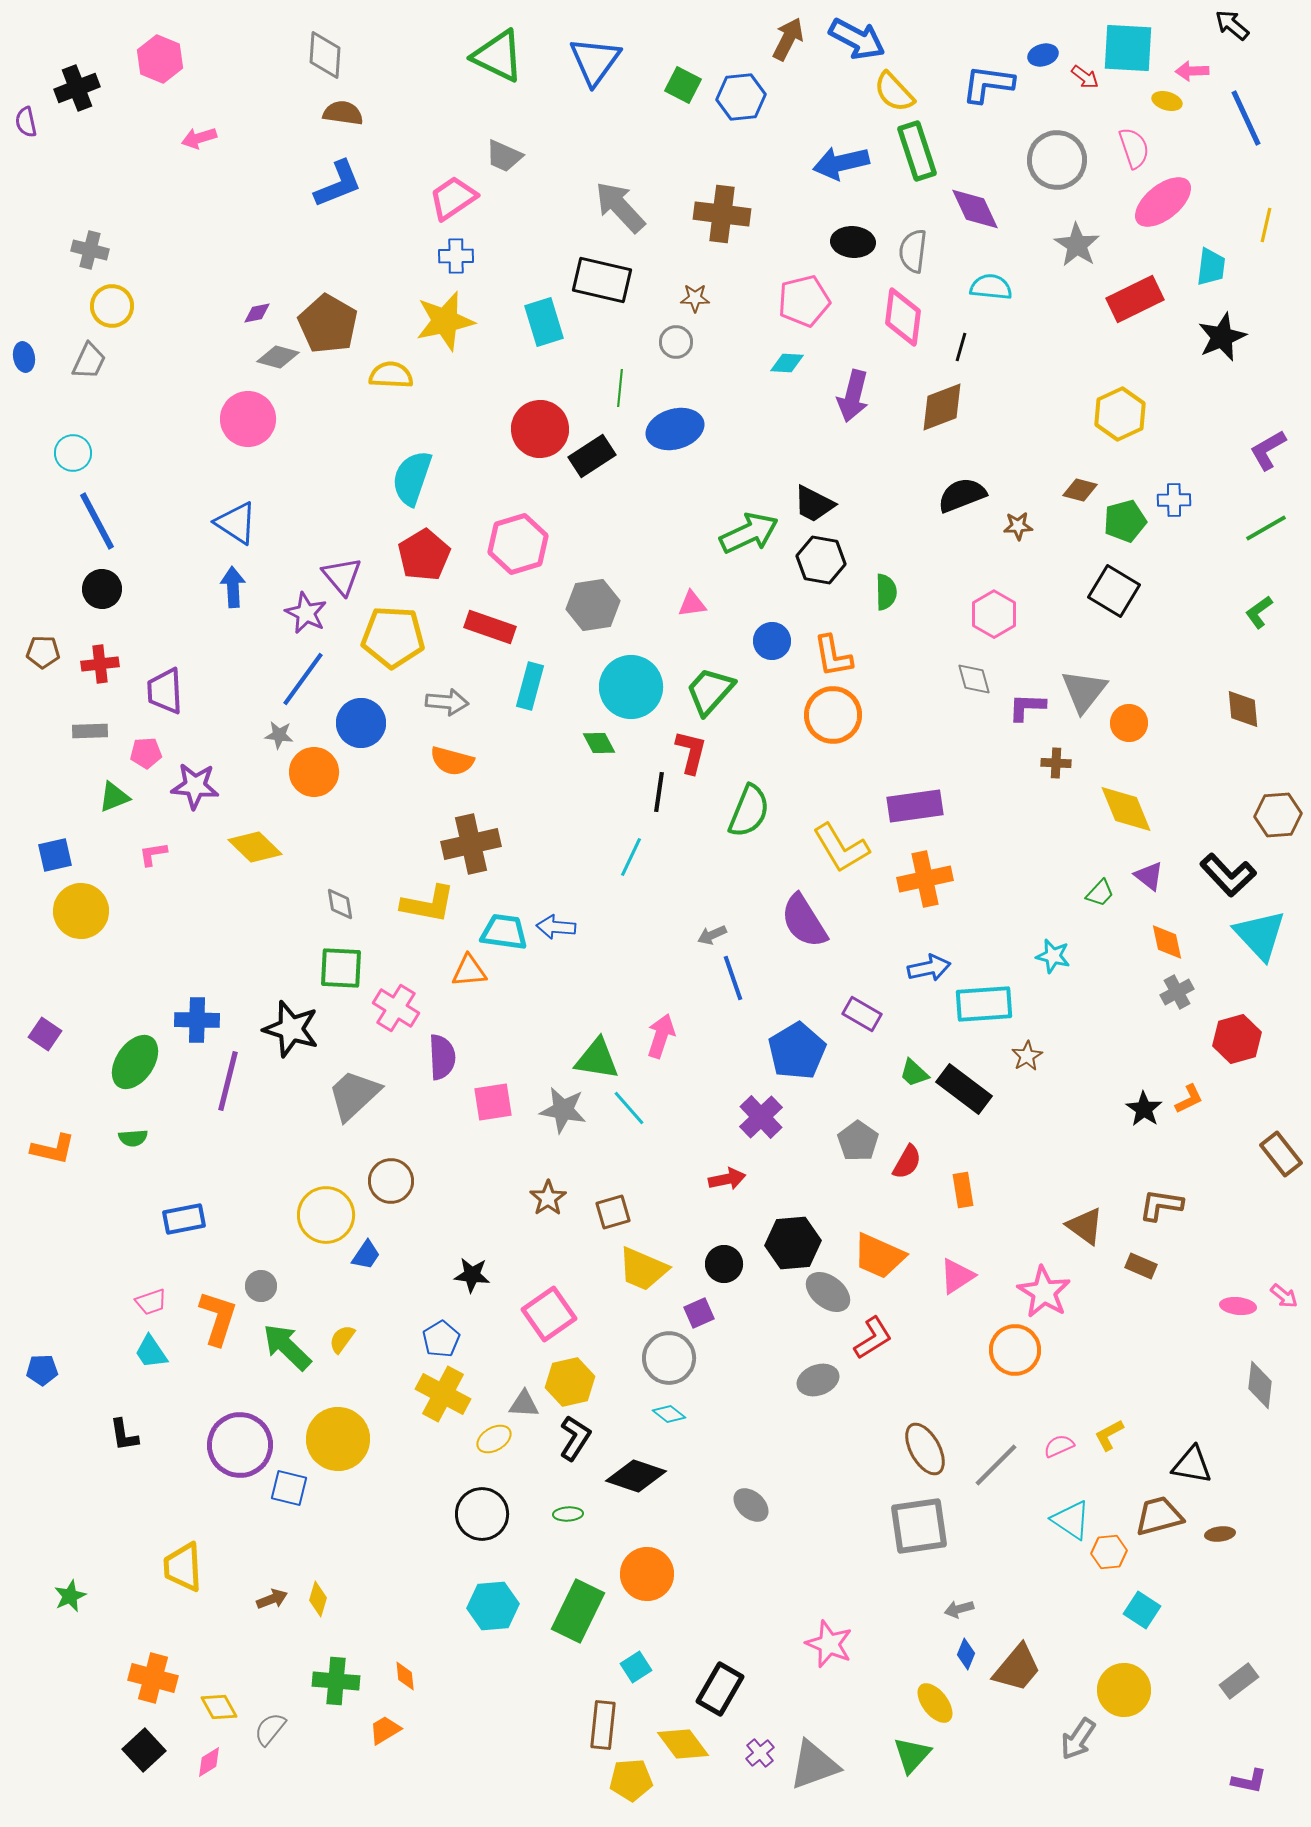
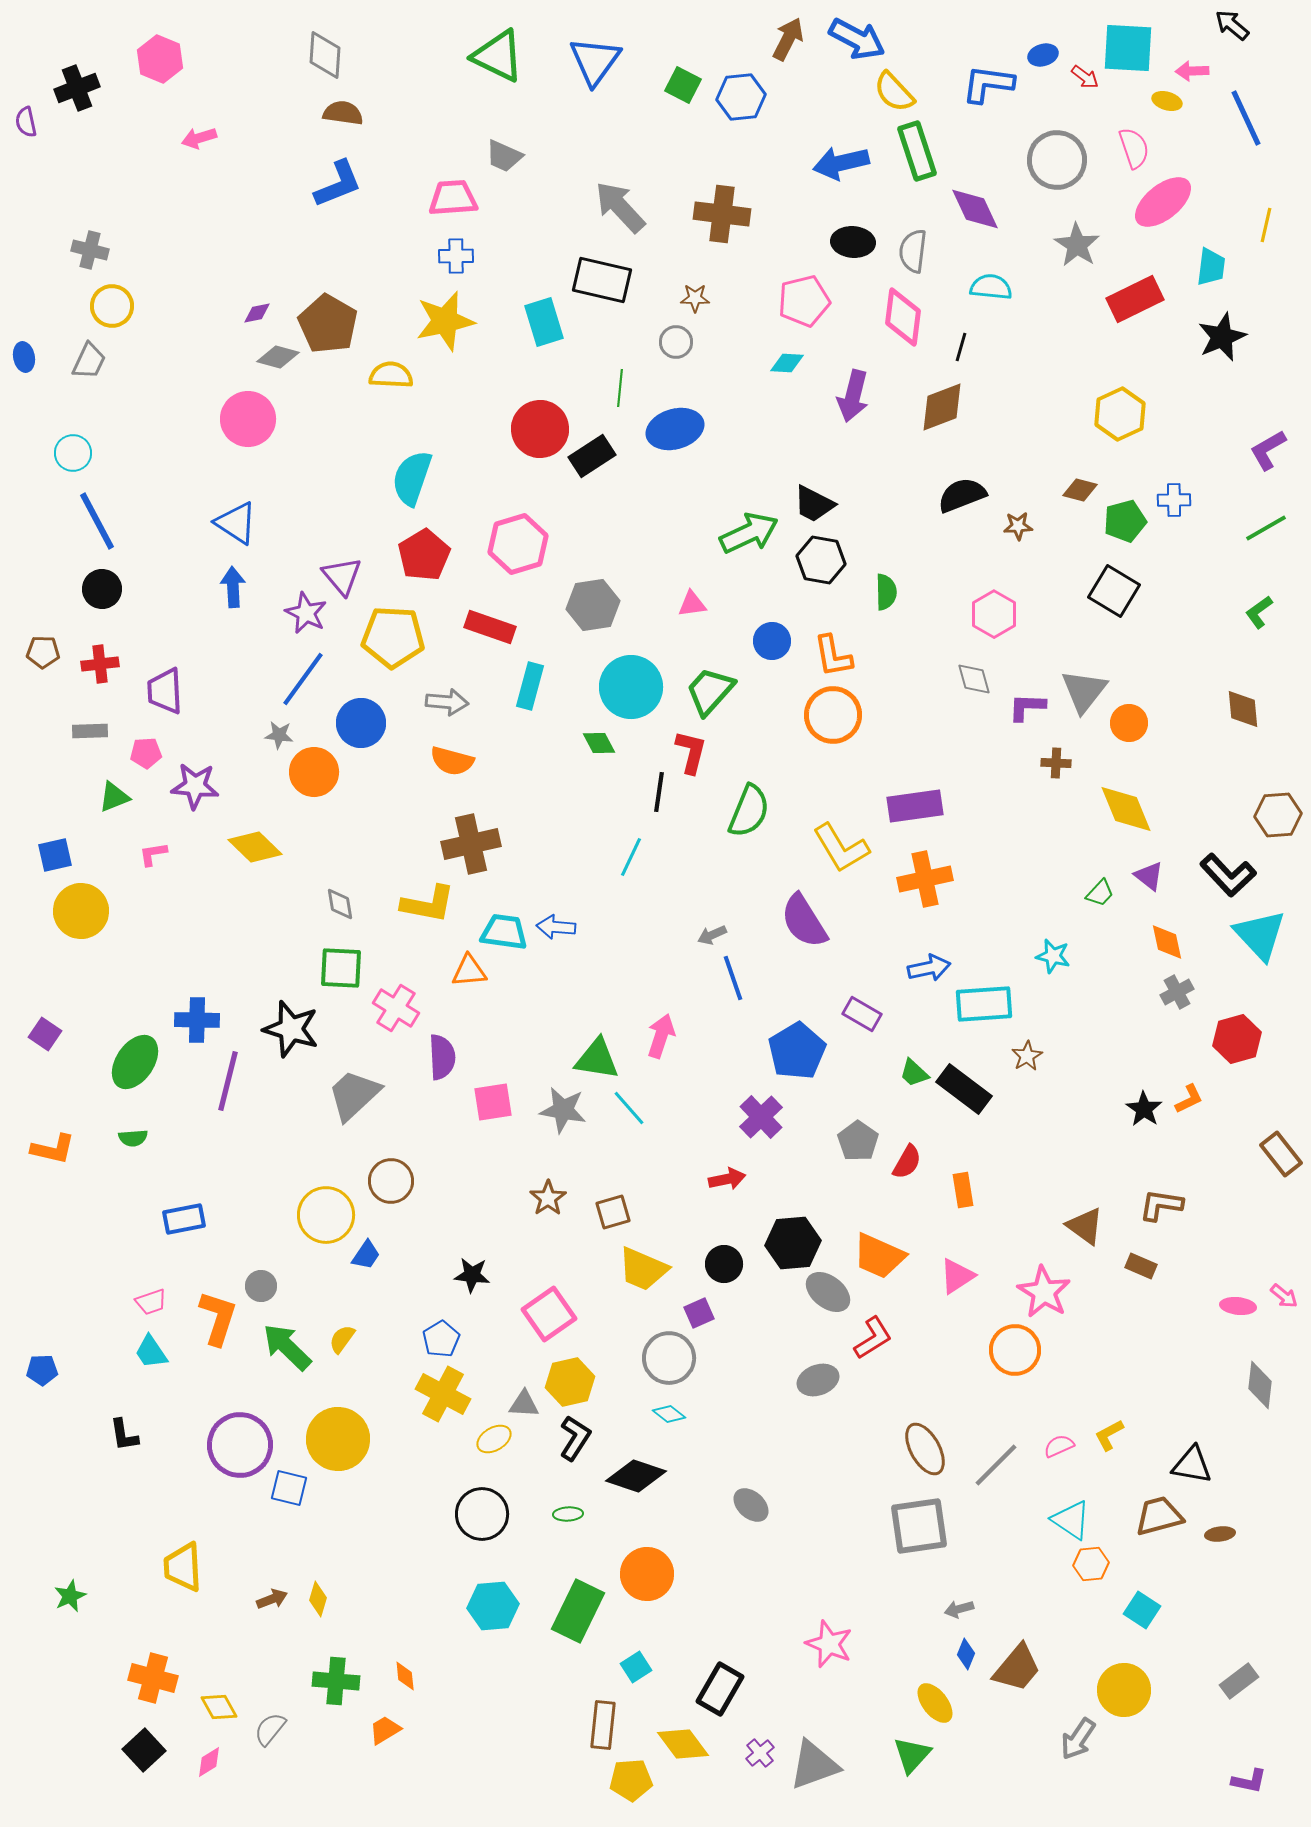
pink trapezoid at (453, 198): rotated 30 degrees clockwise
orange hexagon at (1109, 1552): moved 18 px left, 12 px down
